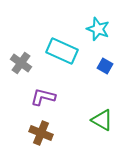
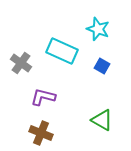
blue square: moved 3 px left
